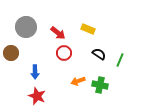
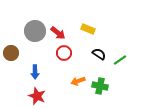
gray circle: moved 9 px right, 4 px down
green line: rotated 32 degrees clockwise
green cross: moved 1 px down
